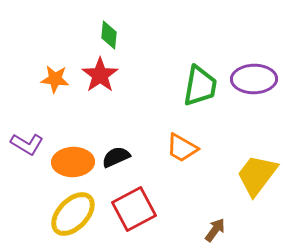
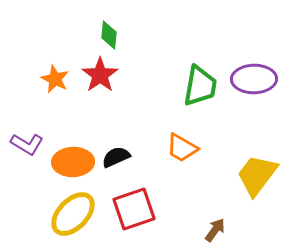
orange star: rotated 20 degrees clockwise
red square: rotated 9 degrees clockwise
